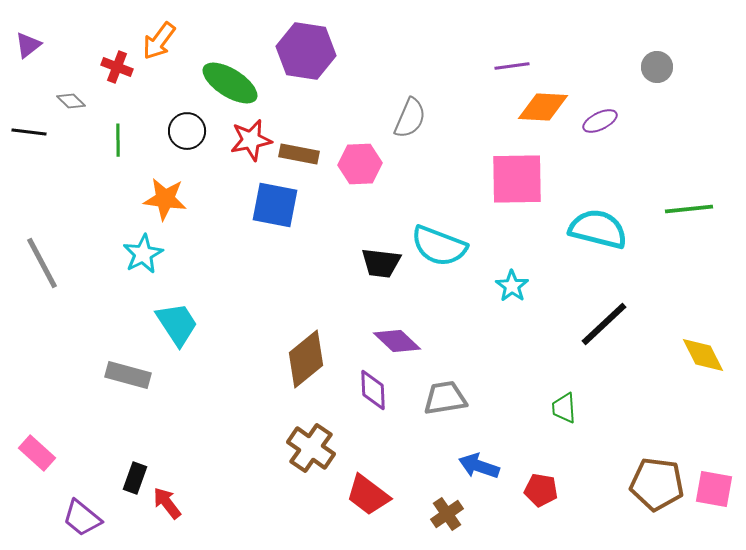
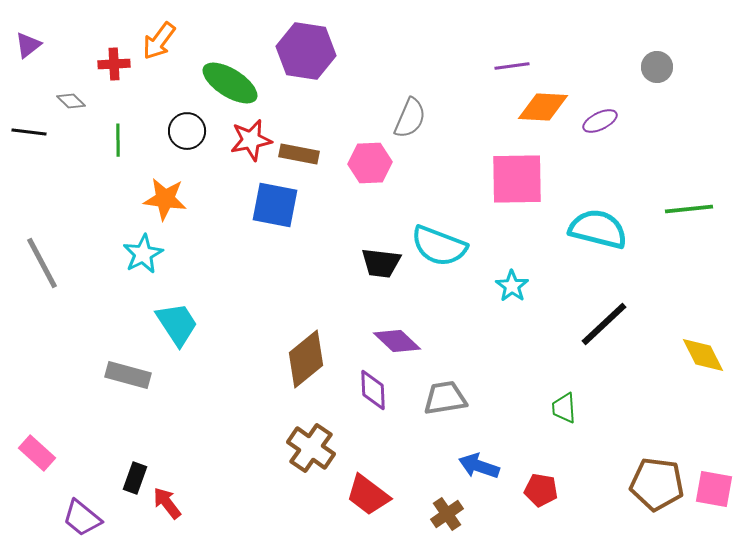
red cross at (117, 67): moved 3 px left, 3 px up; rotated 24 degrees counterclockwise
pink hexagon at (360, 164): moved 10 px right, 1 px up
